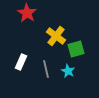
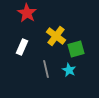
white rectangle: moved 1 px right, 15 px up
cyan star: moved 1 px right, 1 px up
